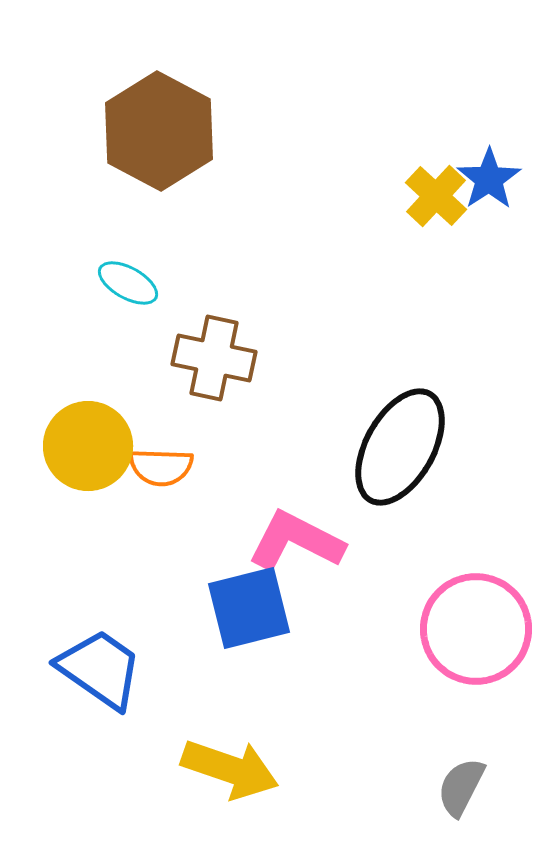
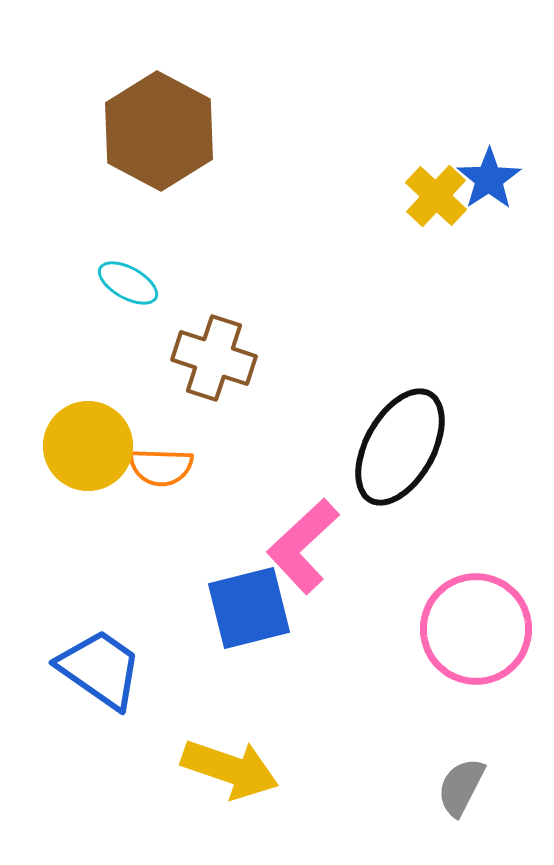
brown cross: rotated 6 degrees clockwise
pink L-shape: moved 7 px right, 5 px down; rotated 70 degrees counterclockwise
